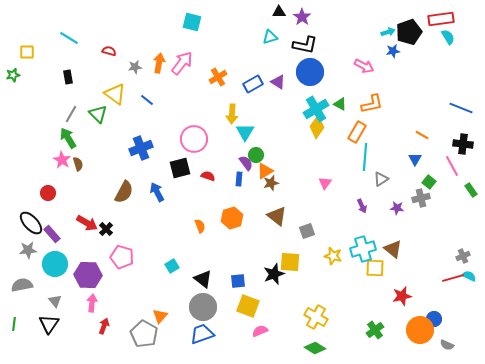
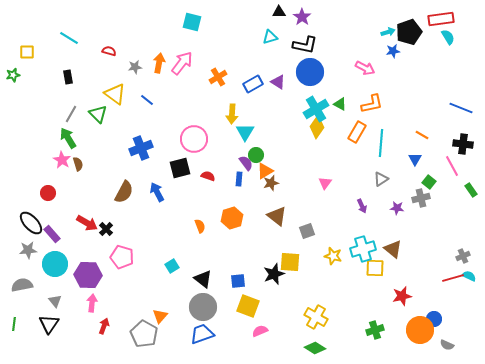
pink arrow at (364, 66): moved 1 px right, 2 px down
cyan line at (365, 157): moved 16 px right, 14 px up
green cross at (375, 330): rotated 18 degrees clockwise
